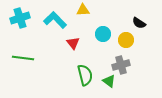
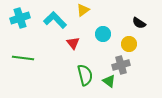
yellow triangle: rotated 32 degrees counterclockwise
yellow circle: moved 3 px right, 4 px down
